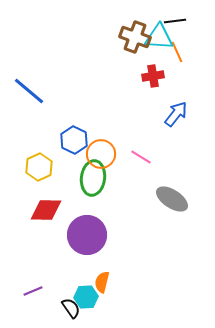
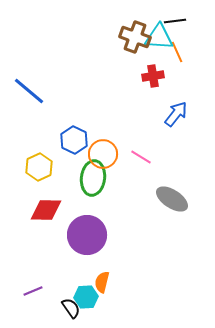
orange circle: moved 2 px right
